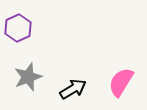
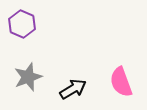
purple hexagon: moved 4 px right, 4 px up; rotated 12 degrees counterclockwise
pink semicircle: rotated 52 degrees counterclockwise
